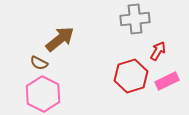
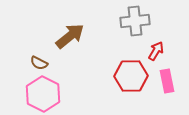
gray cross: moved 2 px down
brown arrow: moved 10 px right, 3 px up
red arrow: moved 2 px left
red hexagon: rotated 16 degrees clockwise
pink rectangle: rotated 75 degrees counterclockwise
